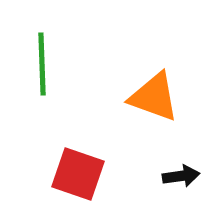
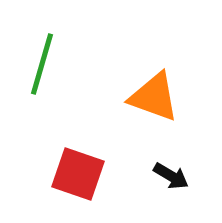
green line: rotated 18 degrees clockwise
black arrow: moved 10 px left; rotated 39 degrees clockwise
